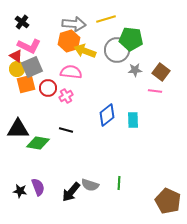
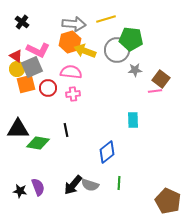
orange hexagon: moved 1 px right, 1 px down
pink L-shape: moved 9 px right, 4 px down
brown square: moved 7 px down
pink line: rotated 16 degrees counterclockwise
pink cross: moved 7 px right, 2 px up; rotated 24 degrees clockwise
blue diamond: moved 37 px down
black line: rotated 64 degrees clockwise
black arrow: moved 2 px right, 7 px up
